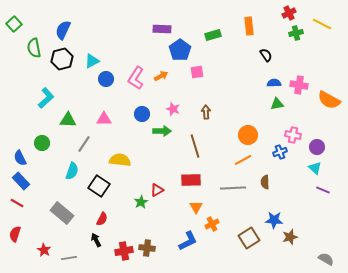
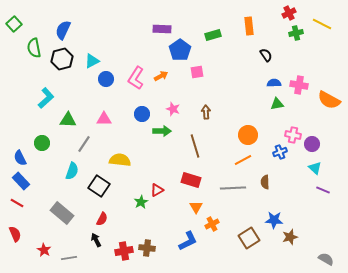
purple circle at (317, 147): moved 5 px left, 3 px up
red rectangle at (191, 180): rotated 18 degrees clockwise
red semicircle at (15, 234): rotated 140 degrees clockwise
